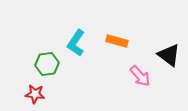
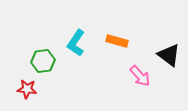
green hexagon: moved 4 px left, 3 px up
red star: moved 8 px left, 5 px up
